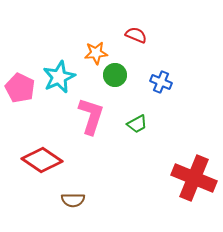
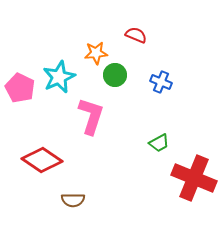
green trapezoid: moved 22 px right, 19 px down
